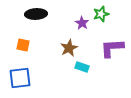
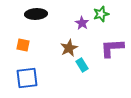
cyan rectangle: moved 2 px up; rotated 40 degrees clockwise
blue square: moved 7 px right
